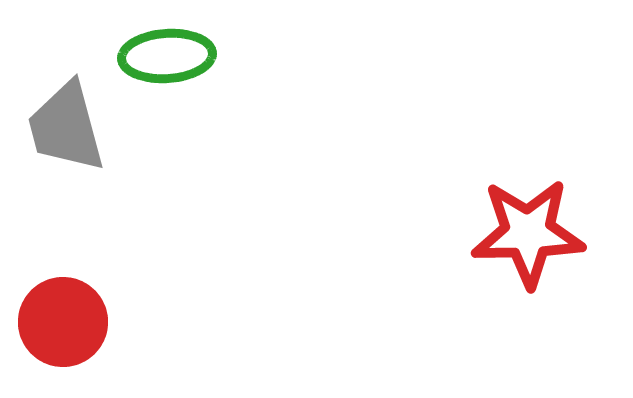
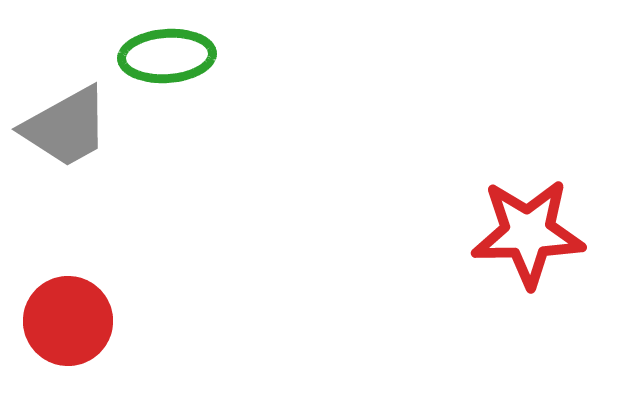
gray trapezoid: rotated 104 degrees counterclockwise
red circle: moved 5 px right, 1 px up
